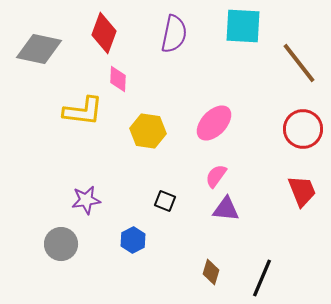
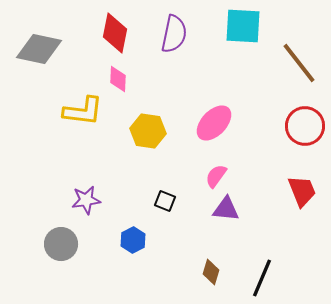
red diamond: moved 11 px right; rotated 9 degrees counterclockwise
red circle: moved 2 px right, 3 px up
